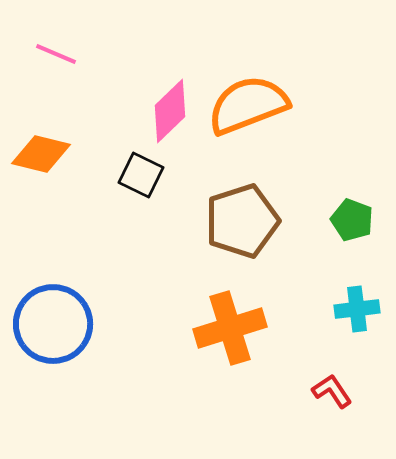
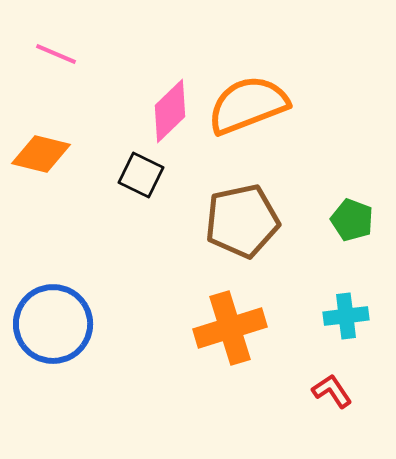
brown pentagon: rotated 6 degrees clockwise
cyan cross: moved 11 px left, 7 px down
